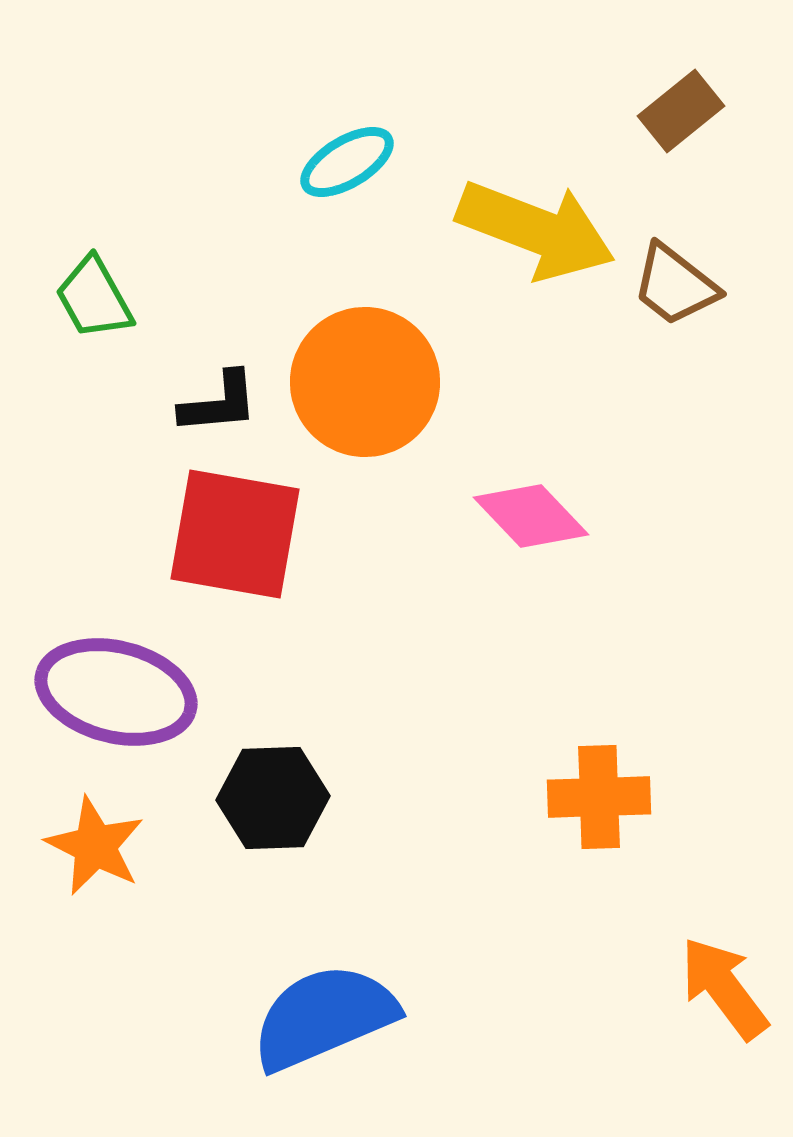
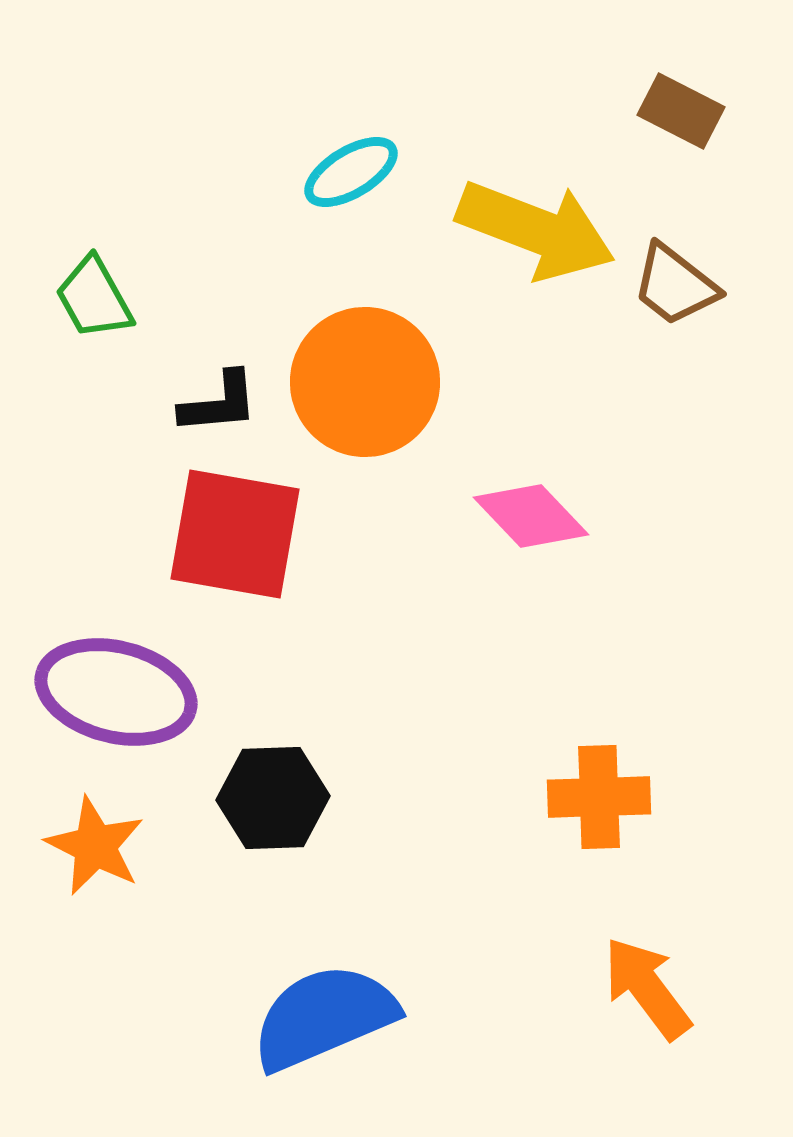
brown rectangle: rotated 66 degrees clockwise
cyan ellipse: moved 4 px right, 10 px down
orange arrow: moved 77 px left
